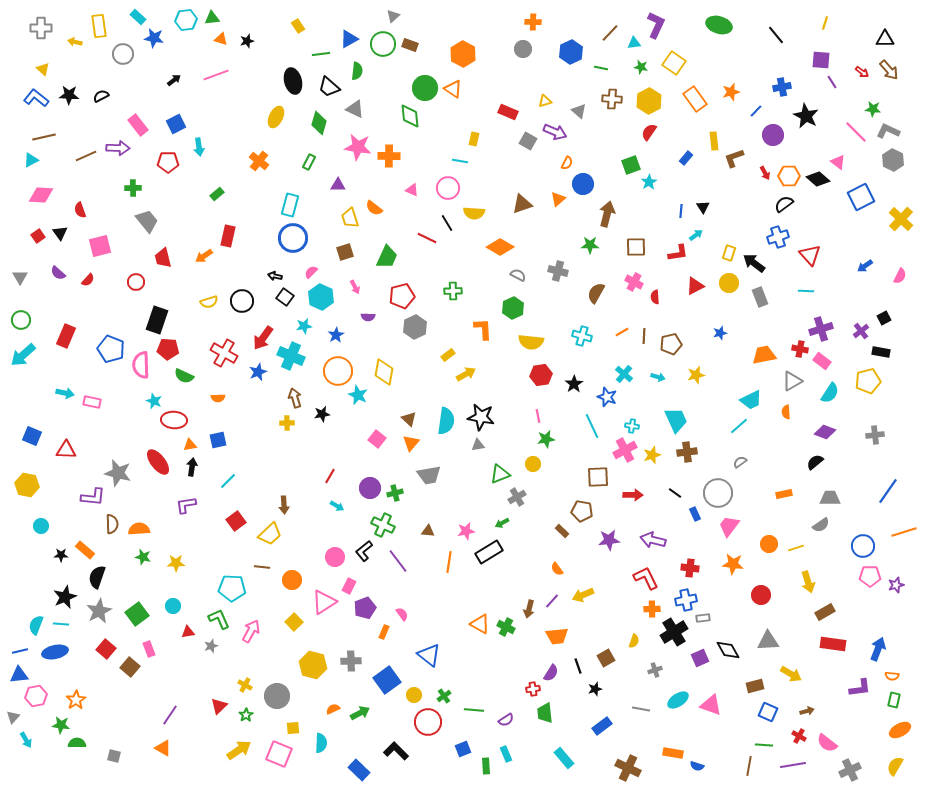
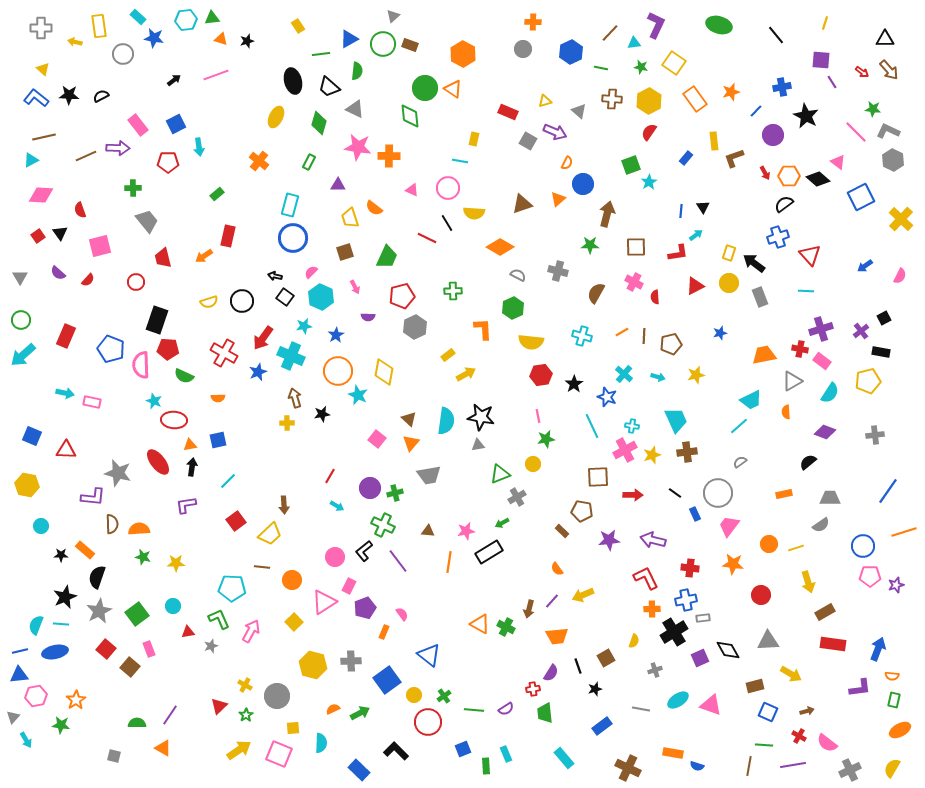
black semicircle at (815, 462): moved 7 px left
purple semicircle at (506, 720): moved 11 px up
green semicircle at (77, 743): moved 60 px right, 20 px up
yellow semicircle at (895, 766): moved 3 px left, 2 px down
